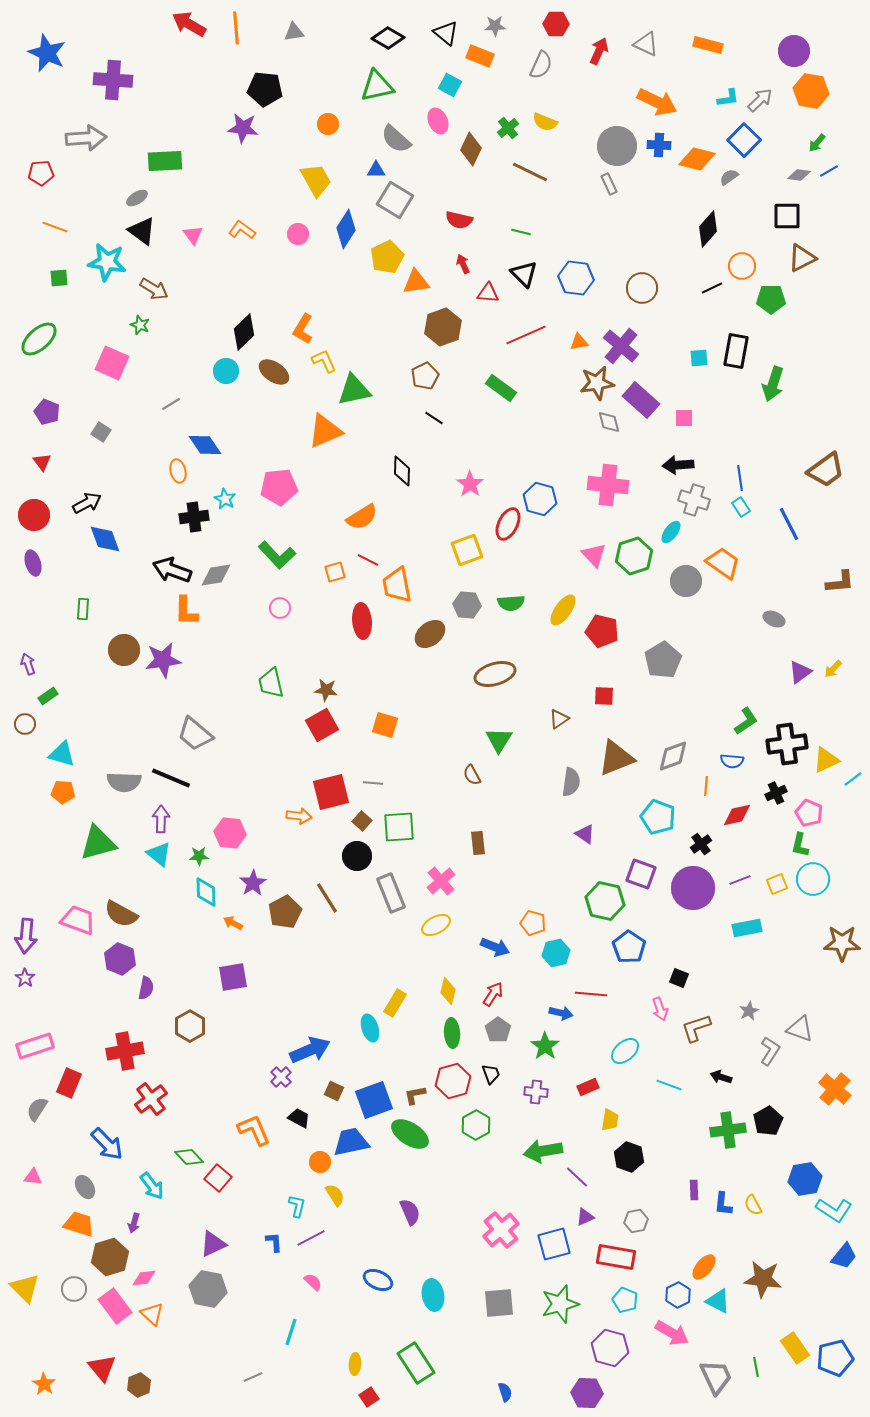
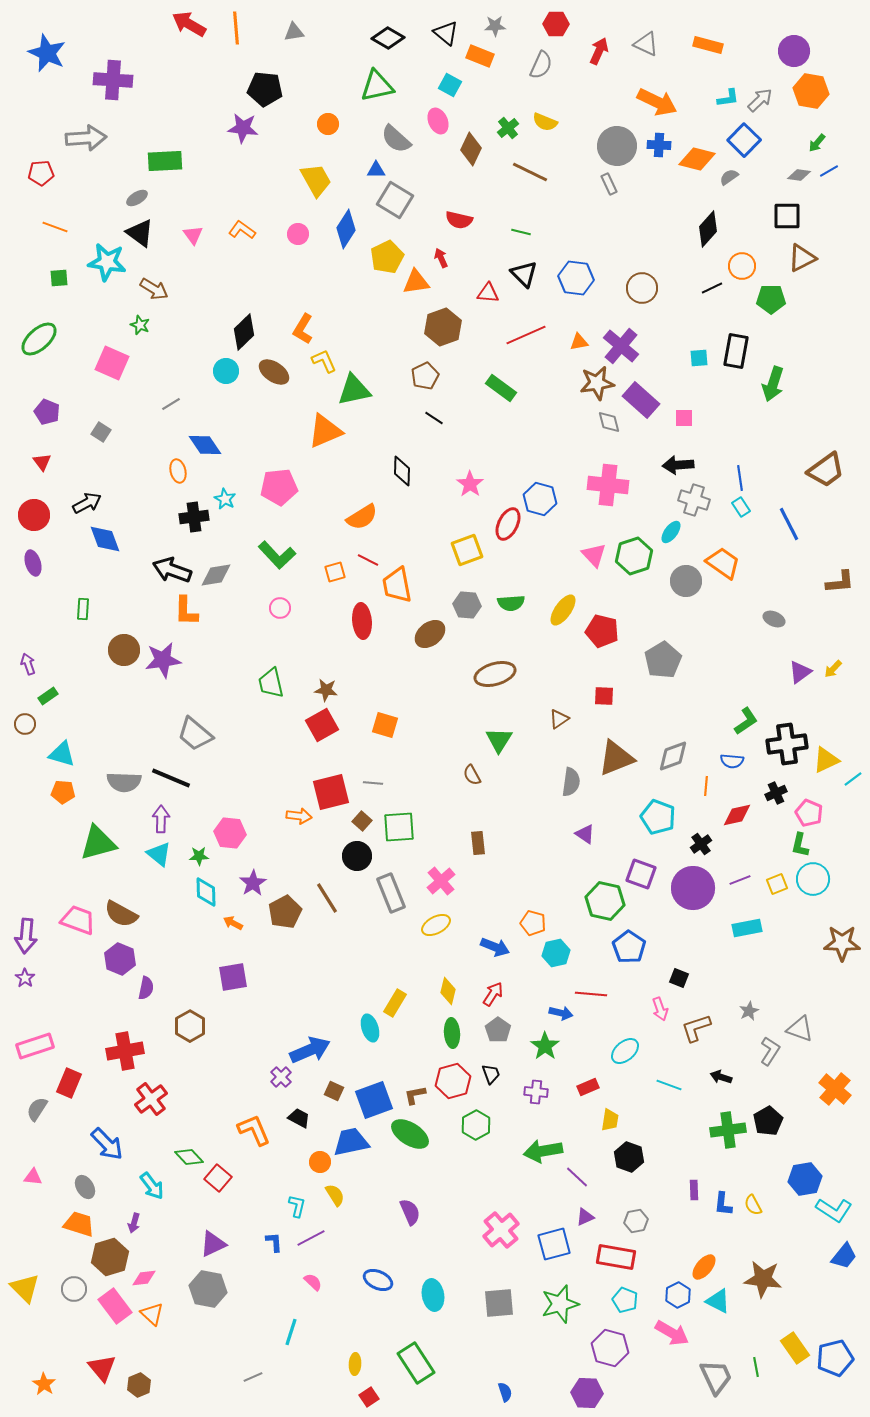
black triangle at (142, 231): moved 2 px left, 2 px down
red arrow at (463, 264): moved 22 px left, 6 px up
